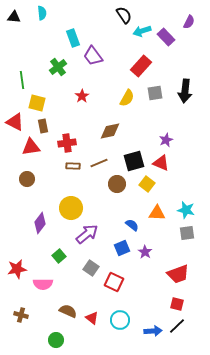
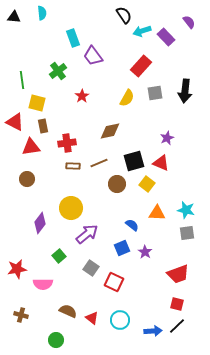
purple semicircle at (189, 22): rotated 64 degrees counterclockwise
green cross at (58, 67): moved 4 px down
purple star at (166, 140): moved 1 px right, 2 px up
